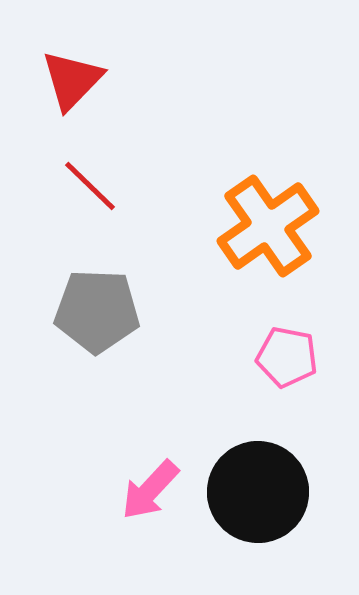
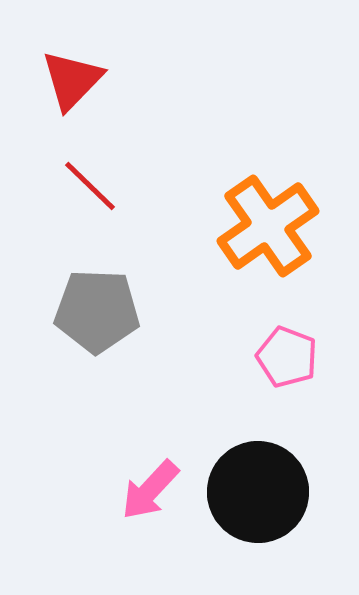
pink pentagon: rotated 10 degrees clockwise
